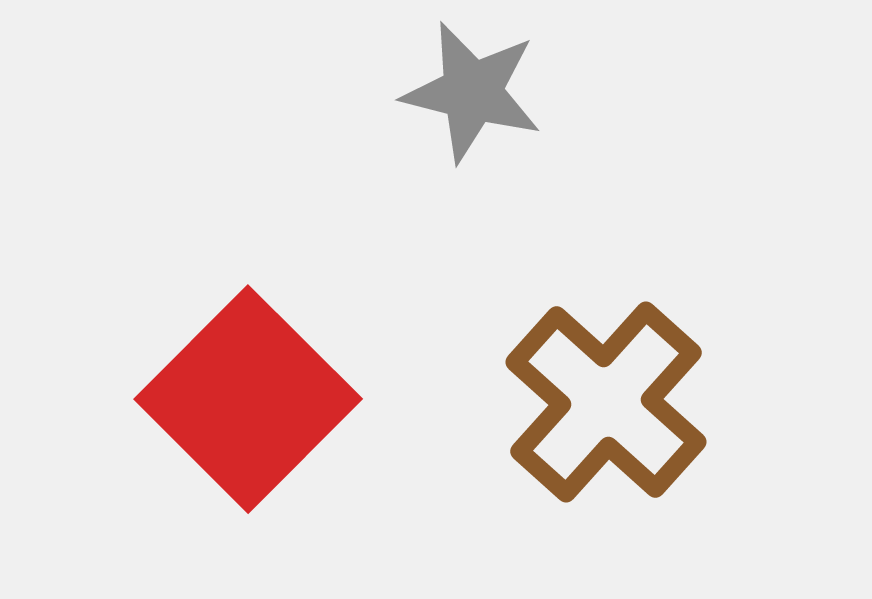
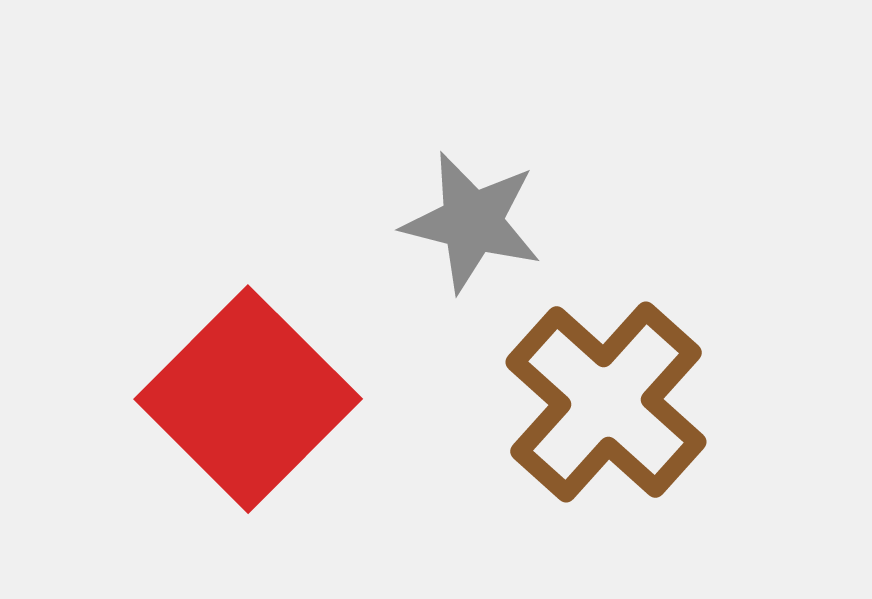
gray star: moved 130 px down
